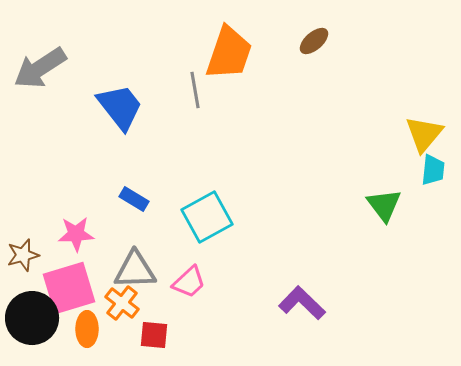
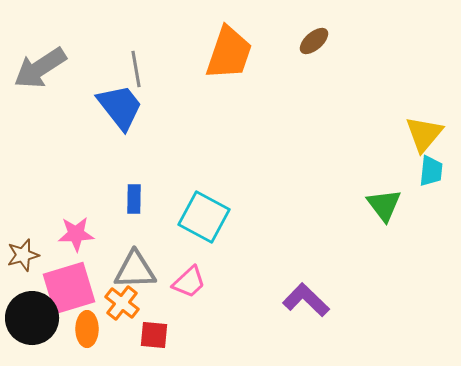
gray line: moved 59 px left, 21 px up
cyan trapezoid: moved 2 px left, 1 px down
blue rectangle: rotated 60 degrees clockwise
cyan square: moved 3 px left; rotated 33 degrees counterclockwise
purple L-shape: moved 4 px right, 3 px up
